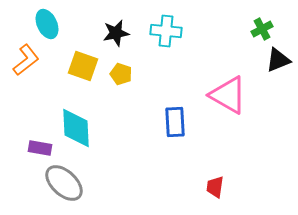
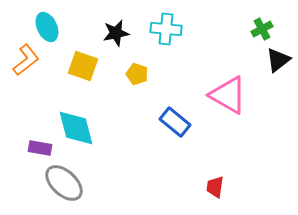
cyan ellipse: moved 3 px down
cyan cross: moved 2 px up
black triangle: rotated 16 degrees counterclockwise
yellow pentagon: moved 16 px right
blue rectangle: rotated 48 degrees counterclockwise
cyan diamond: rotated 12 degrees counterclockwise
